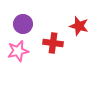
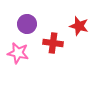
purple circle: moved 4 px right
pink star: moved 2 px down; rotated 25 degrees clockwise
